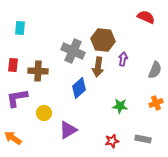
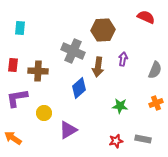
brown hexagon: moved 10 px up; rotated 10 degrees counterclockwise
red star: moved 4 px right
